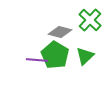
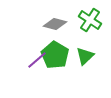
green cross: rotated 10 degrees counterclockwise
gray diamond: moved 5 px left, 8 px up
purple line: rotated 45 degrees counterclockwise
